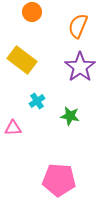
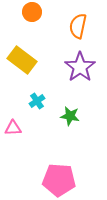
orange semicircle: rotated 10 degrees counterclockwise
